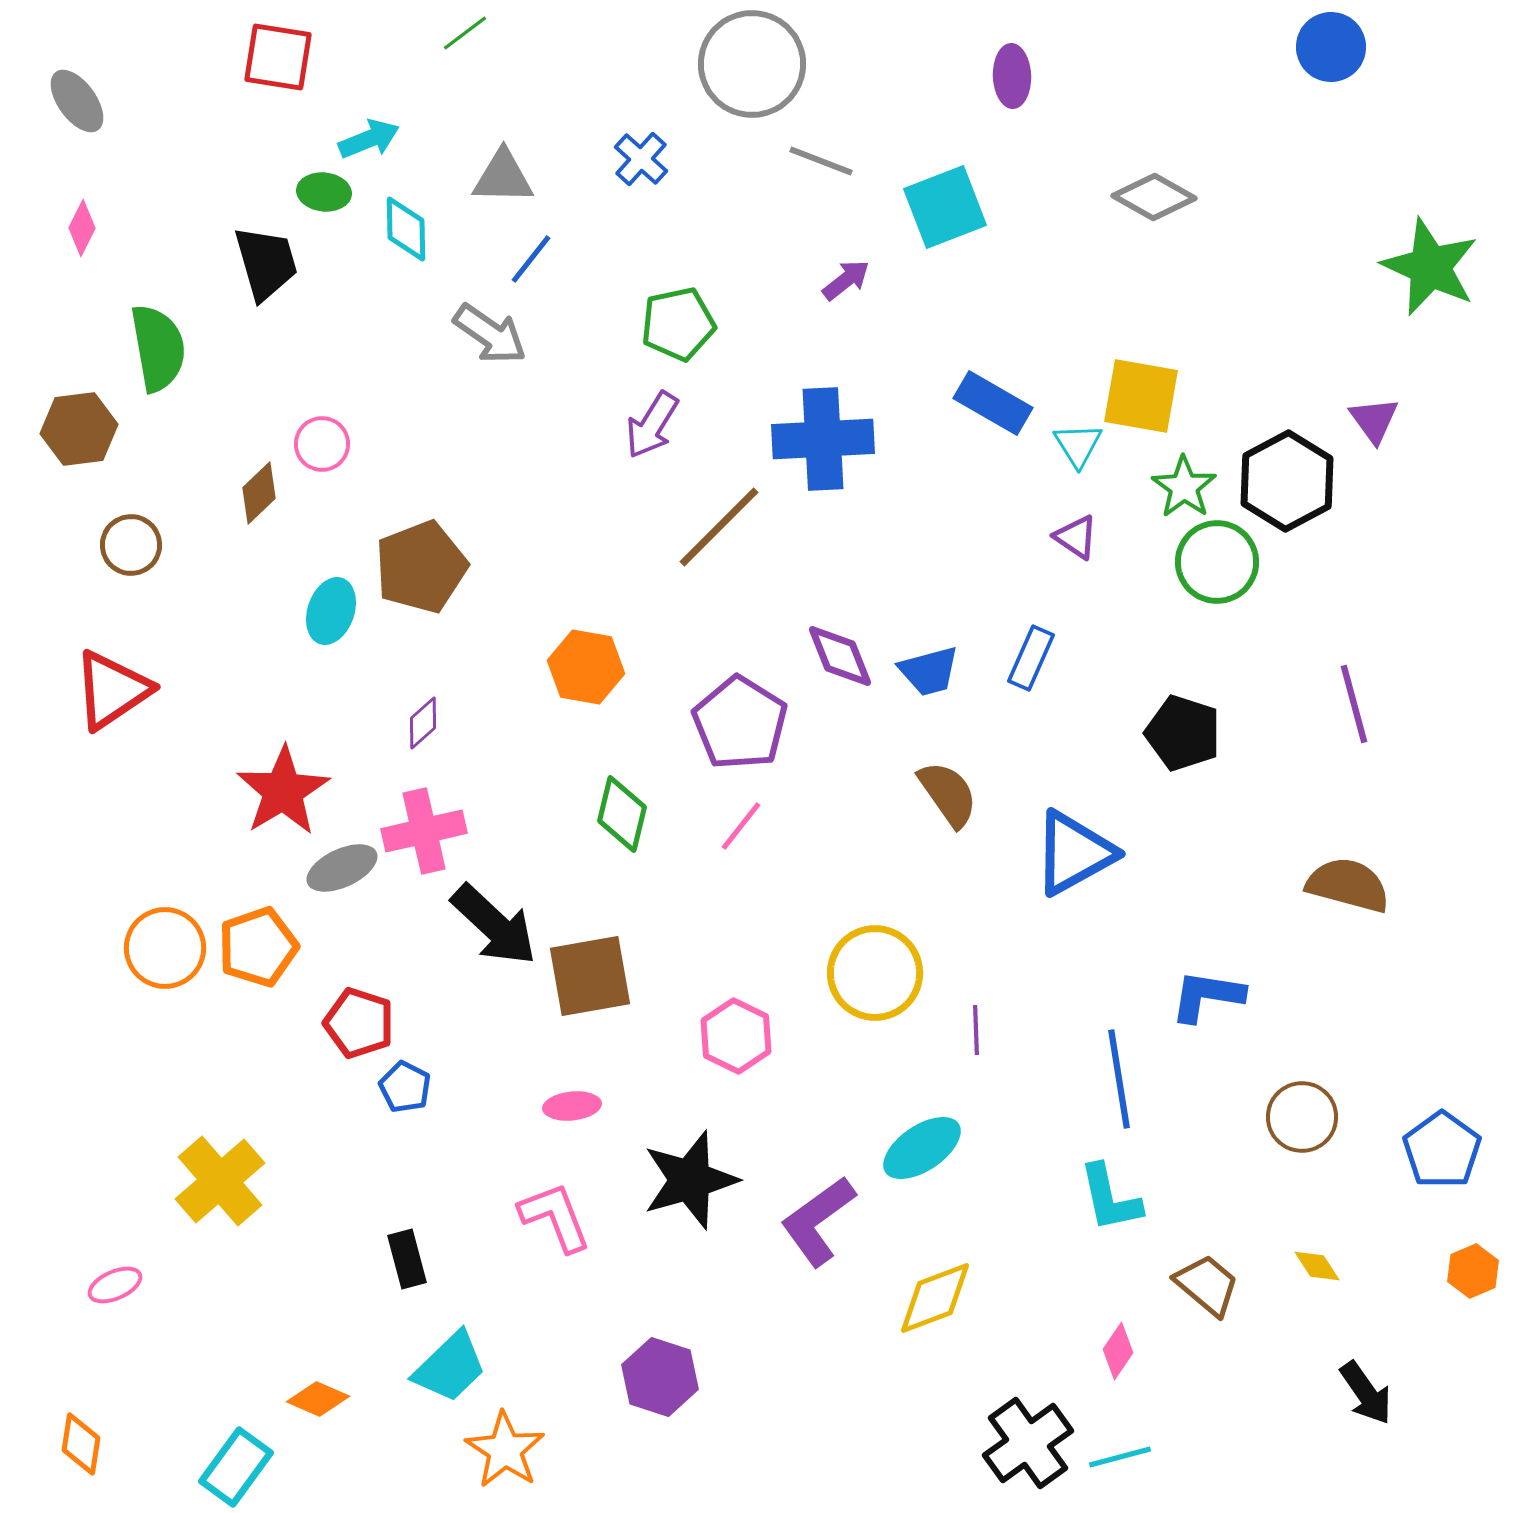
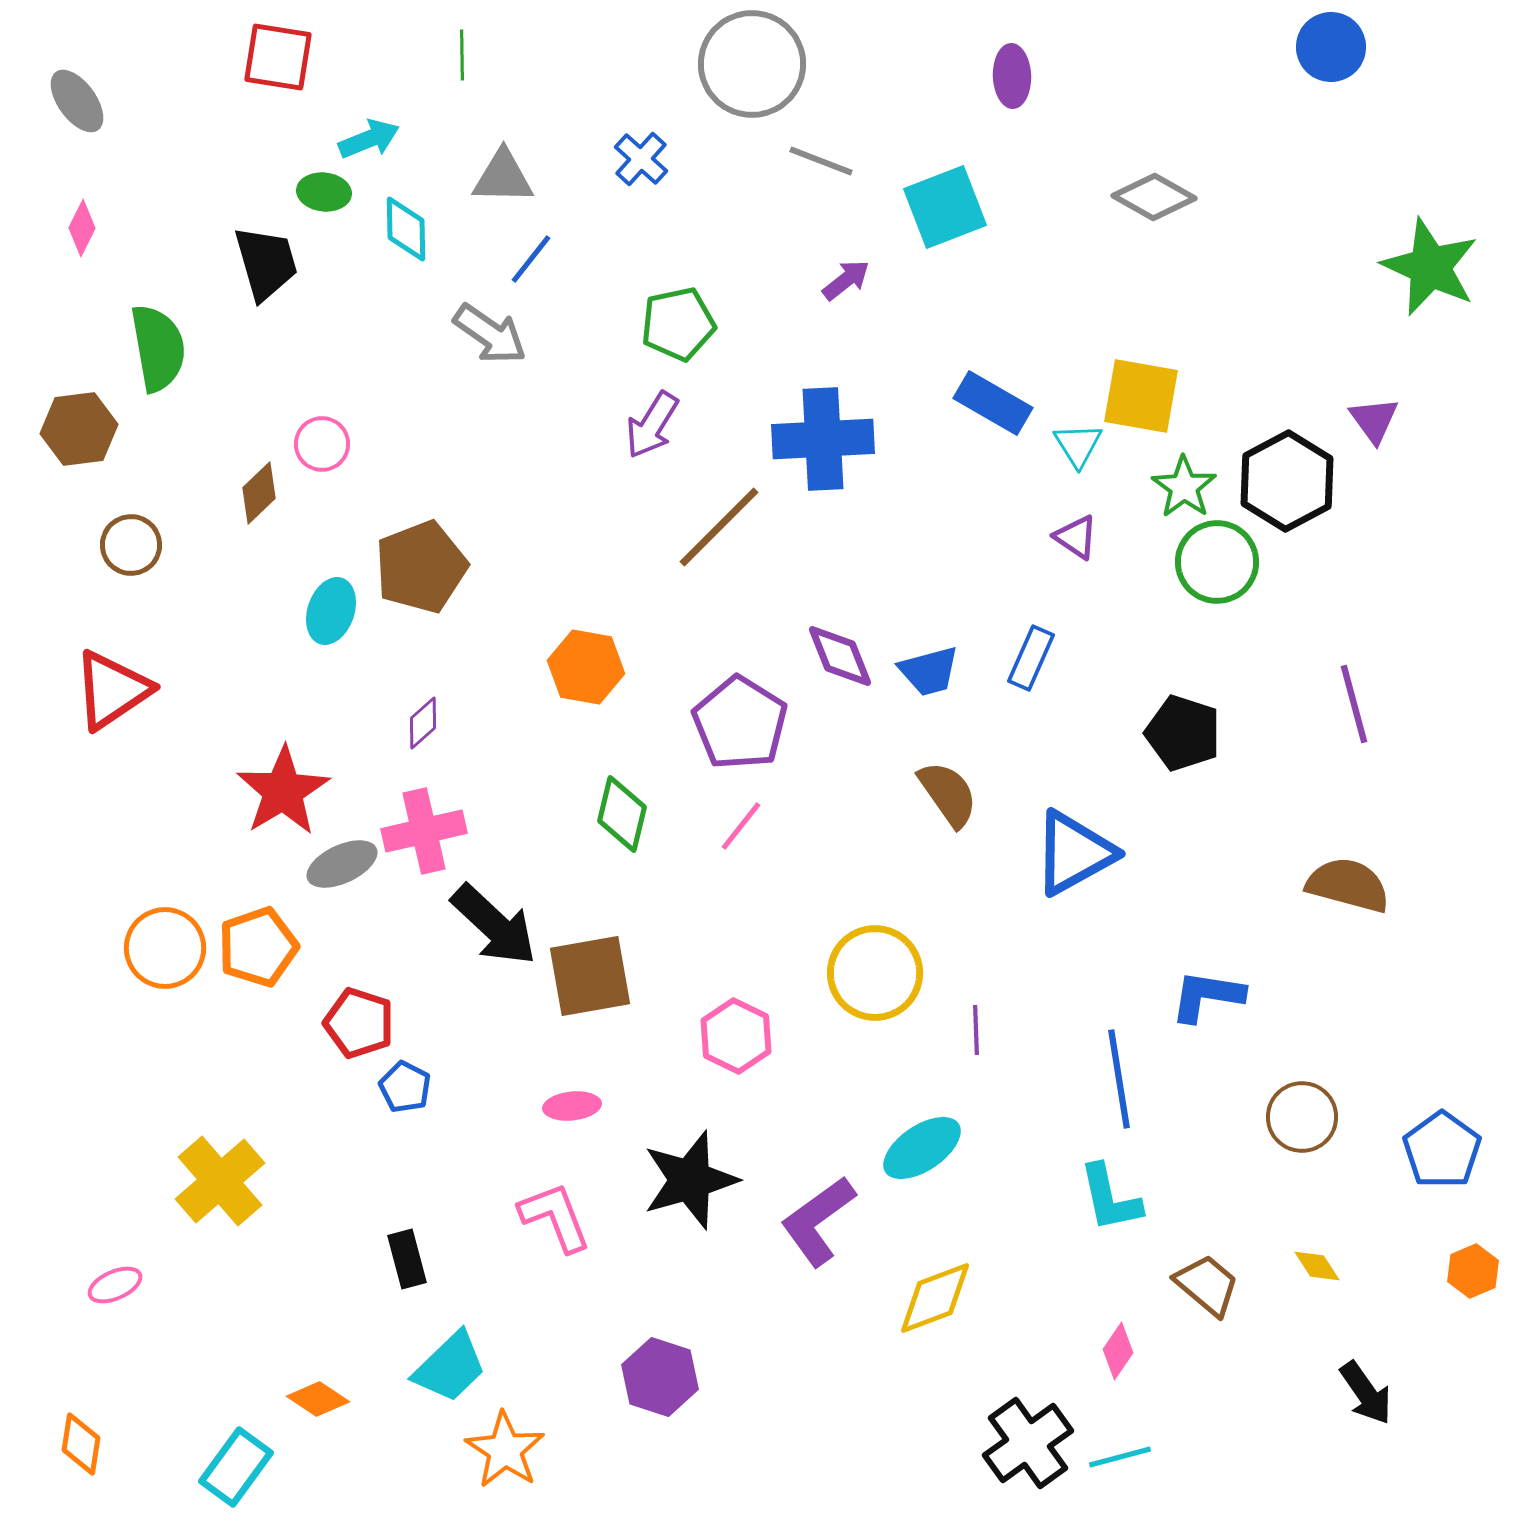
green line at (465, 33): moved 3 px left, 22 px down; rotated 54 degrees counterclockwise
gray ellipse at (342, 868): moved 4 px up
orange diamond at (318, 1399): rotated 10 degrees clockwise
